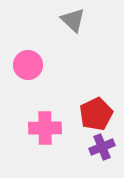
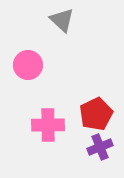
gray triangle: moved 11 px left
pink cross: moved 3 px right, 3 px up
purple cross: moved 2 px left
